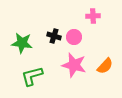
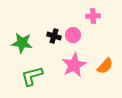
pink circle: moved 1 px left, 2 px up
pink star: rotated 30 degrees clockwise
